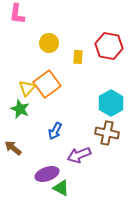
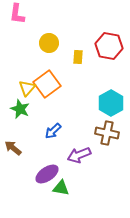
blue arrow: moved 2 px left; rotated 18 degrees clockwise
purple ellipse: rotated 15 degrees counterclockwise
green triangle: rotated 18 degrees counterclockwise
